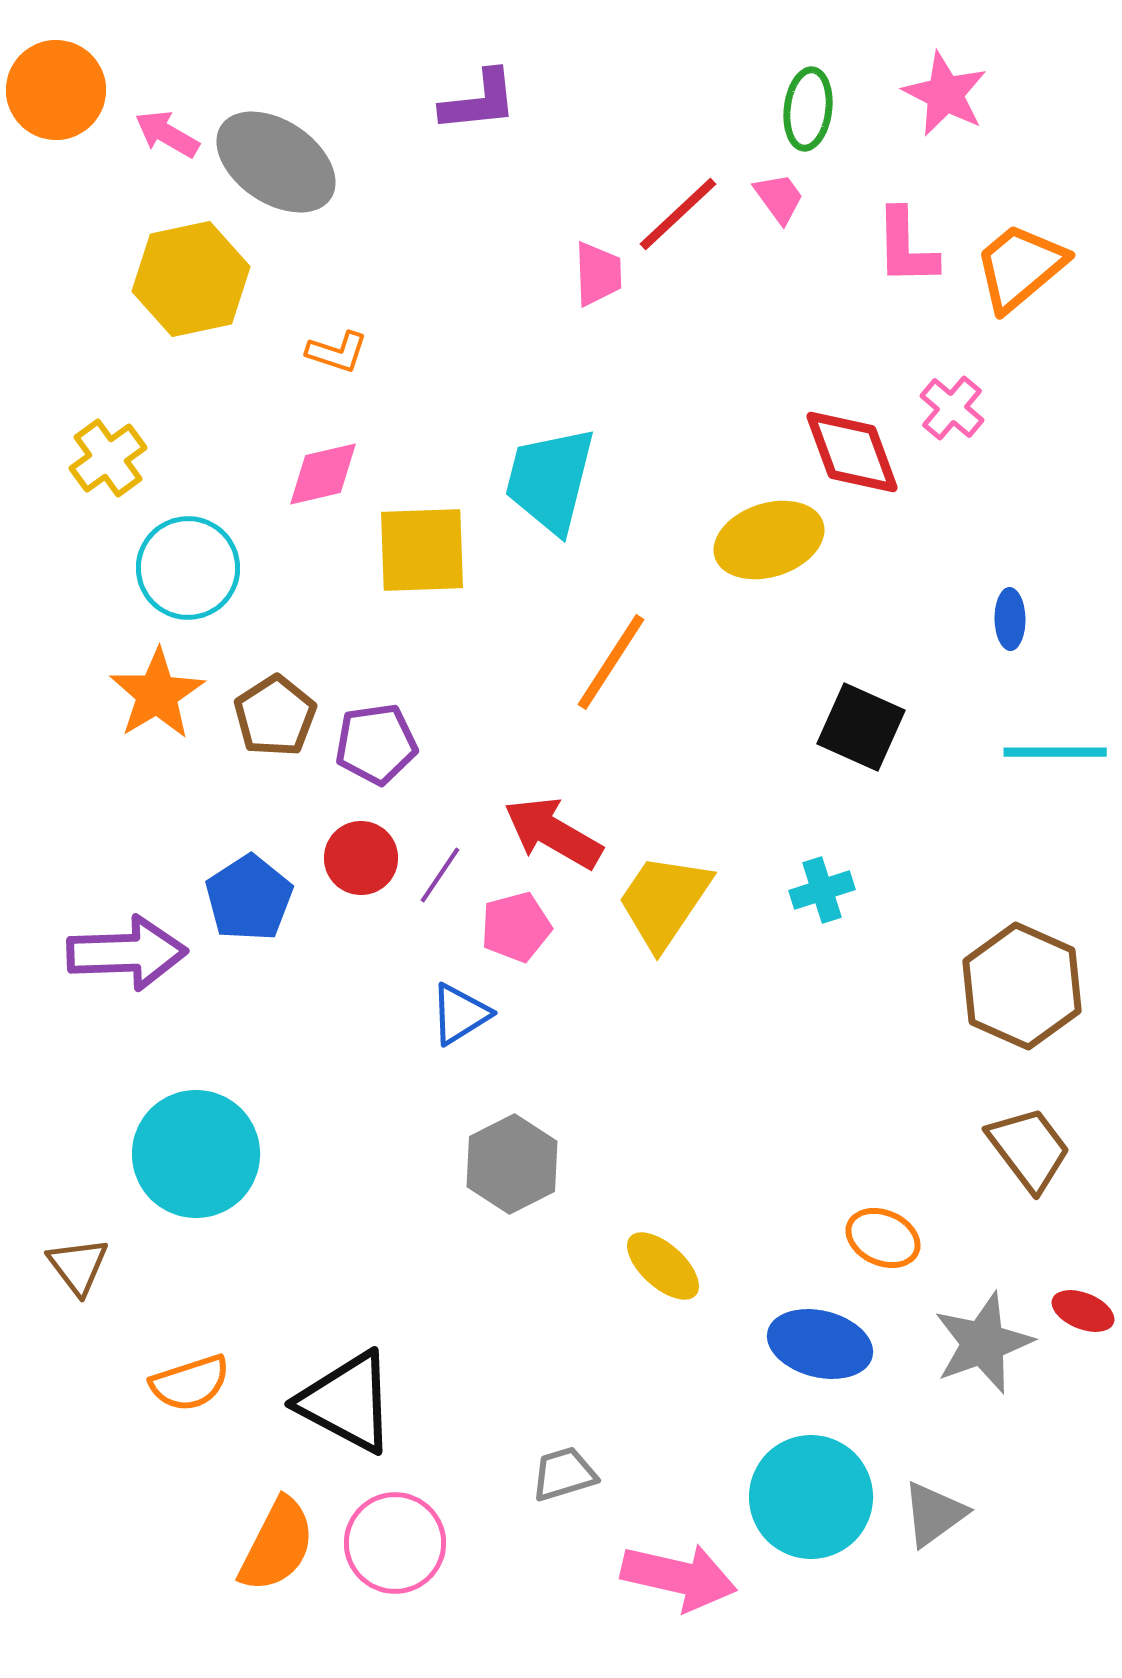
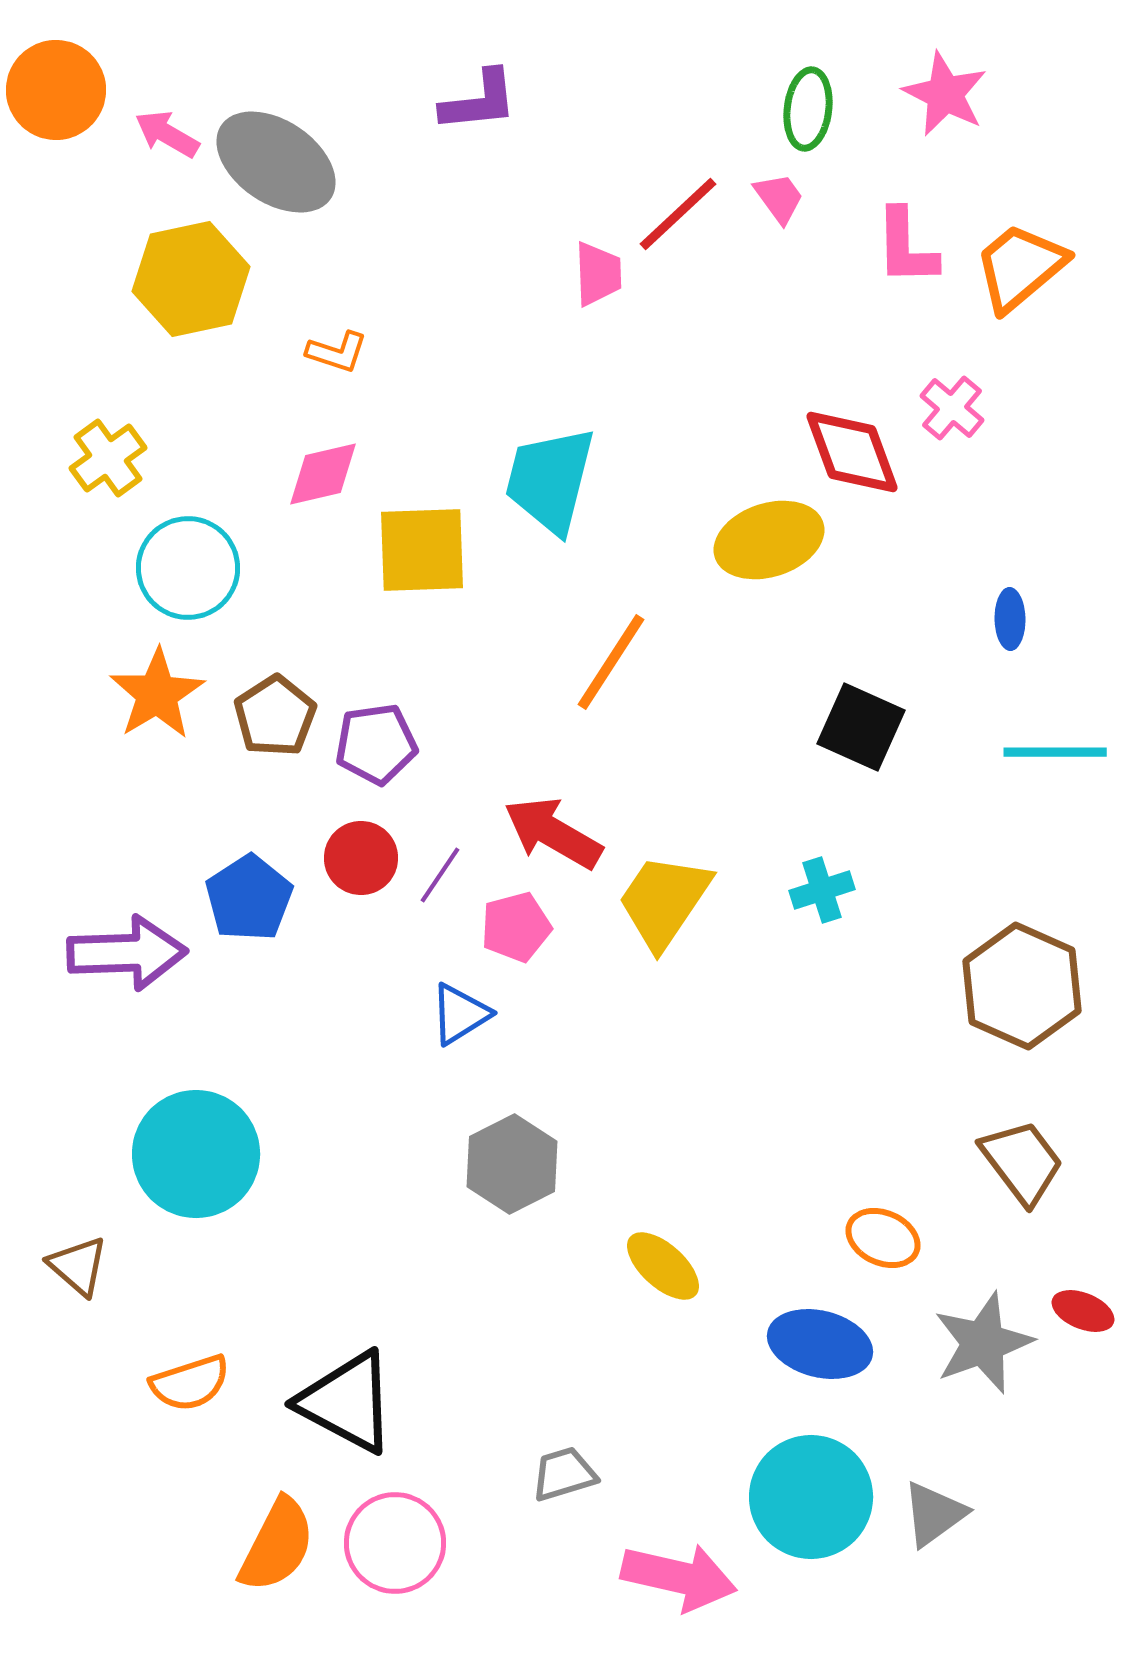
brown trapezoid at (1029, 1149): moved 7 px left, 13 px down
brown triangle at (78, 1266): rotated 12 degrees counterclockwise
